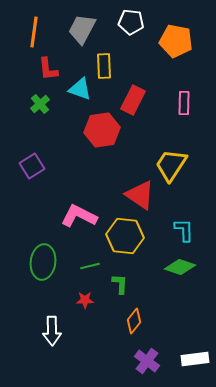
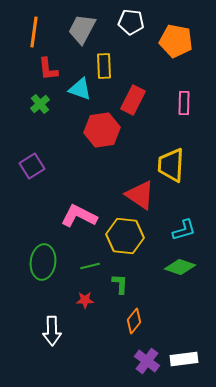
yellow trapezoid: rotated 30 degrees counterclockwise
cyan L-shape: rotated 75 degrees clockwise
white rectangle: moved 11 px left
